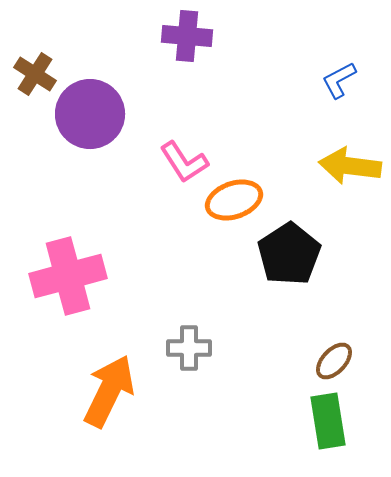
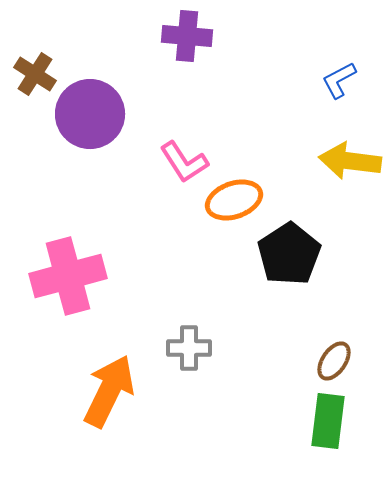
yellow arrow: moved 5 px up
brown ellipse: rotated 9 degrees counterclockwise
green rectangle: rotated 16 degrees clockwise
